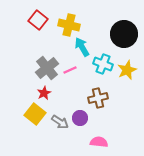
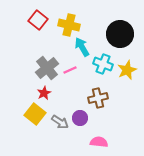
black circle: moved 4 px left
